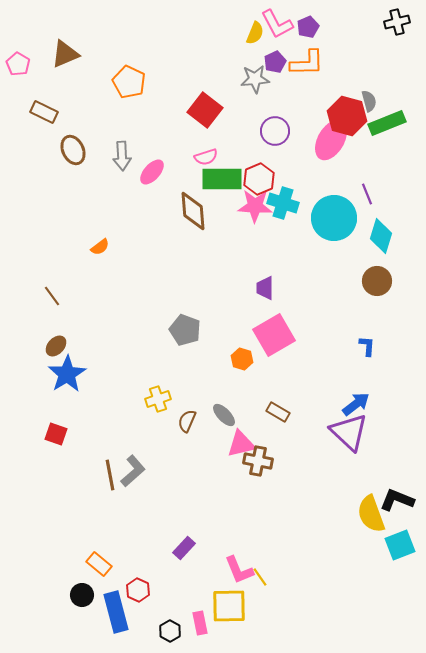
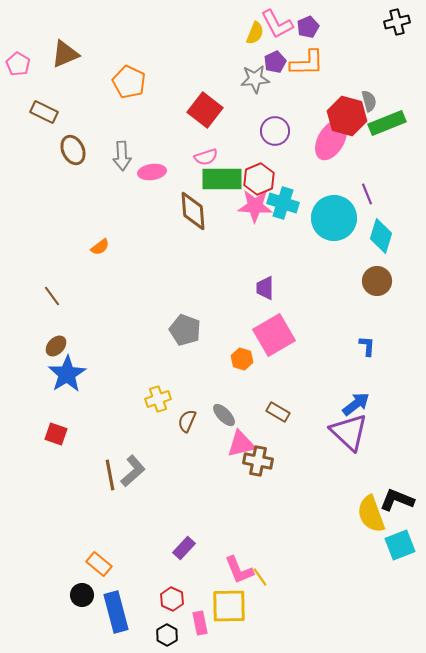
pink ellipse at (152, 172): rotated 40 degrees clockwise
red hexagon at (138, 590): moved 34 px right, 9 px down
black hexagon at (170, 631): moved 3 px left, 4 px down
